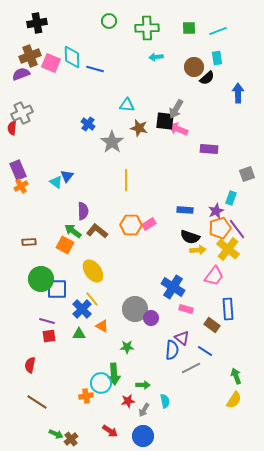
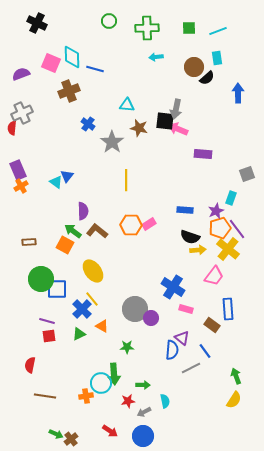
black cross at (37, 23): rotated 36 degrees clockwise
brown cross at (30, 56): moved 39 px right, 35 px down
gray arrow at (176, 109): rotated 18 degrees counterclockwise
purple rectangle at (209, 149): moved 6 px left, 5 px down
green triangle at (79, 334): rotated 24 degrees counterclockwise
blue line at (205, 351): rotated 21 degrees clockwise
brown line at (37, 402): moved 8 px right, 6 px up; rotated 25 degrees counterclockwise
gray arrow at (144, 410): moved 2 px down; rotated 32 degrees clockwise
